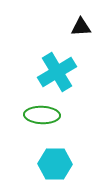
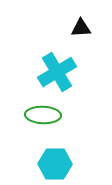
black triangle: moved 1 px down
green ellipse: moved 1 px right
